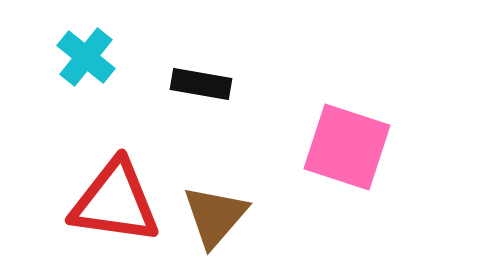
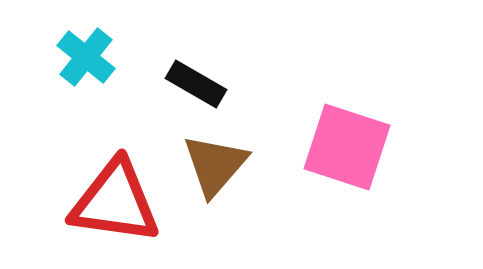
black rectangle: moved 5 px left; rotated 20 degrees clockwise
brown triangle: moved 51 px up
